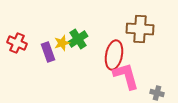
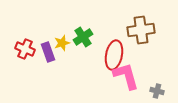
brown cross: moved 1 px right, 1 px down; rotated 12 degrees counterclockwise
green cross: moved 5 px right, 2 px up
red cross: moved 8 px right, 6 px down
gray cross: moved 2 px up
